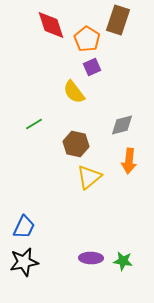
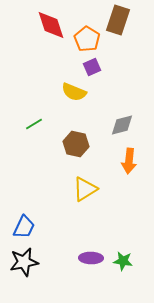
yellow semicircle: rotated 30 degrees counterclockwise
yellow triangle: moved 4 px left, 12 px down; rotated 8 degrees clockwise
